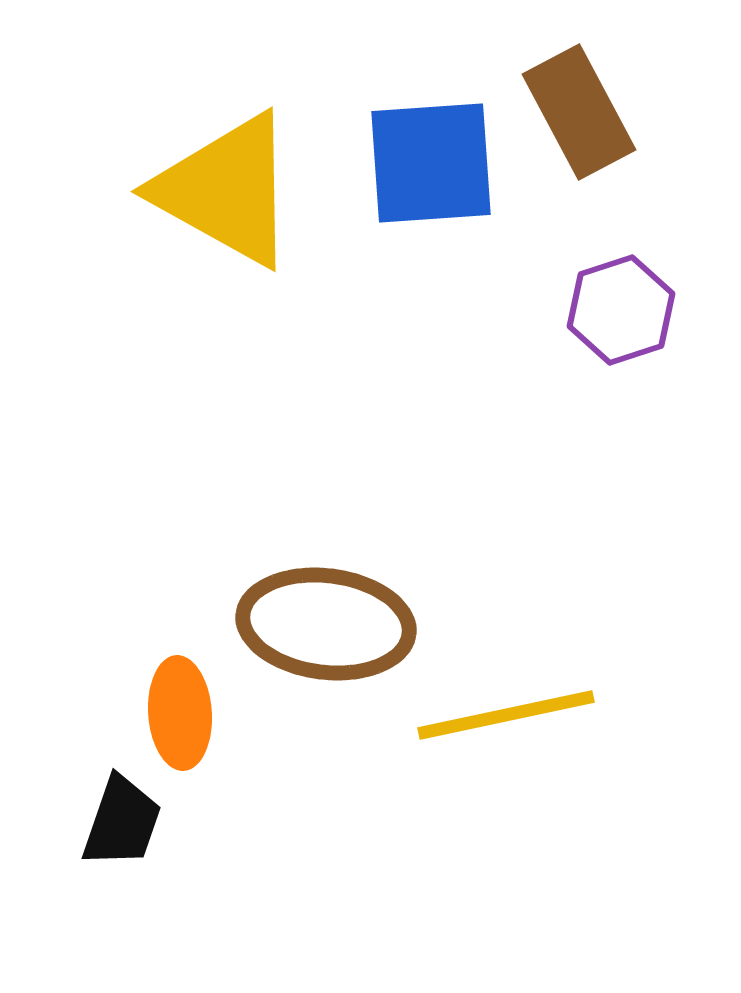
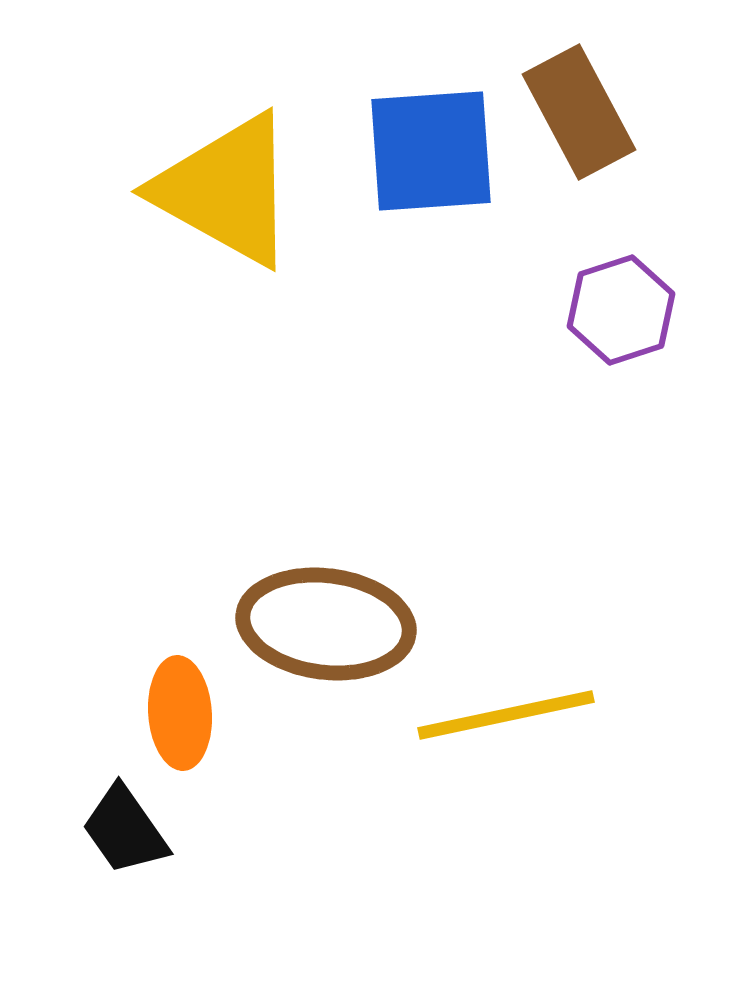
blue square: moved 12 px up
black trapezoid: moved 3 px right, 8 px down; rotated 126 degrees clockwise
